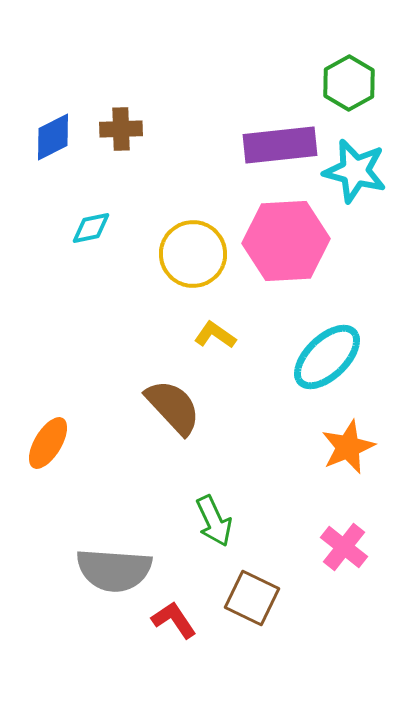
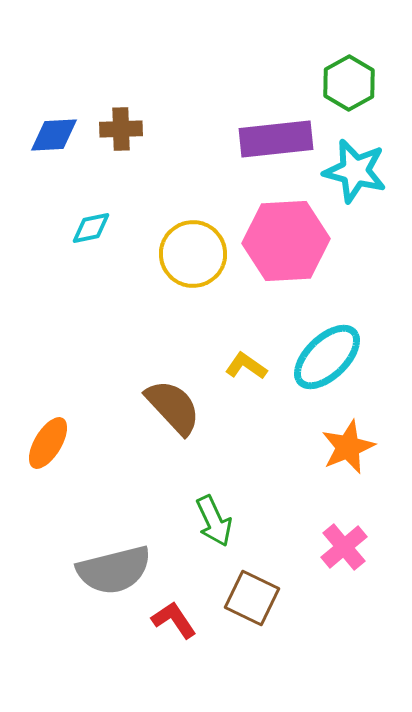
blue diamond: moved 1 px right, 2 px up; rotated 24 degrees clockwise
purple rectangle: moved 4 px left, 6 px up
yellow L-shape: moved 31 px right, 31 px down
pink cross: rotated 12 degrees clockwise
gray semicircle: rotated 18 degrees counterclockwise
